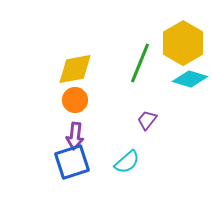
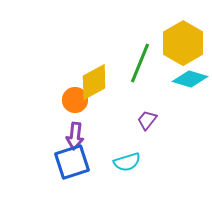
yellow diamond: moved 19 px right, 13 px down; rotated 18 degrees counterclockwise
cyan semicircle: rotated 24 degrees clockwise
